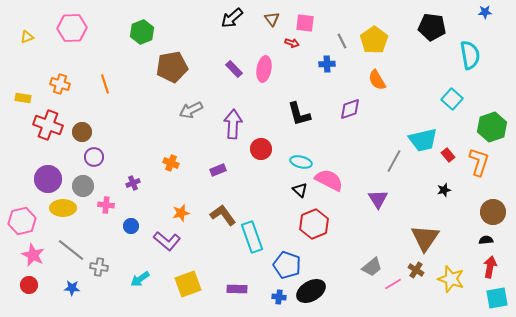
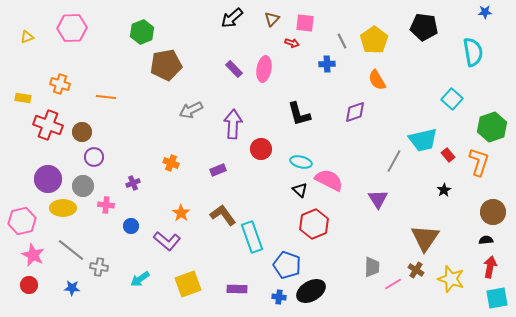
brown triangle at (272, 19): rotated 21 degrees clockwise
black pentagon at (432, 27): moved 8 px left
cyan semicircle at (470, 55): moved 3 px right, 3 px up
brown pentagon at (172, 67): moved 6 px left, 2 px up
orange line at (105, 84): moved 1 px right, 13 px down; rotated 66 degrees counterclockwise
purple diamond at (350, 109): moved 5 px right, 3 px down
black star at (444, 190): rotated 16 degrees counterclockwise
orange star at (181, 213): rotated 24 degrees counterclockwise
gray trapezoid at (372, 267): rotated 50 degrees counterclockwise
